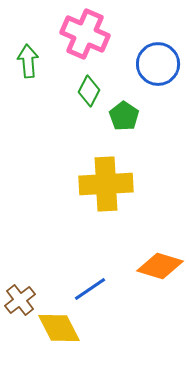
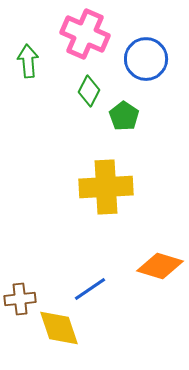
blue circle: moved 12 px left, 5 px up
yellow cross: moved 3 px down
brown cross: moved 1 px up; rotated 32 degrees clockwise
yellow diamond: rotated 9 degrees clockwise
